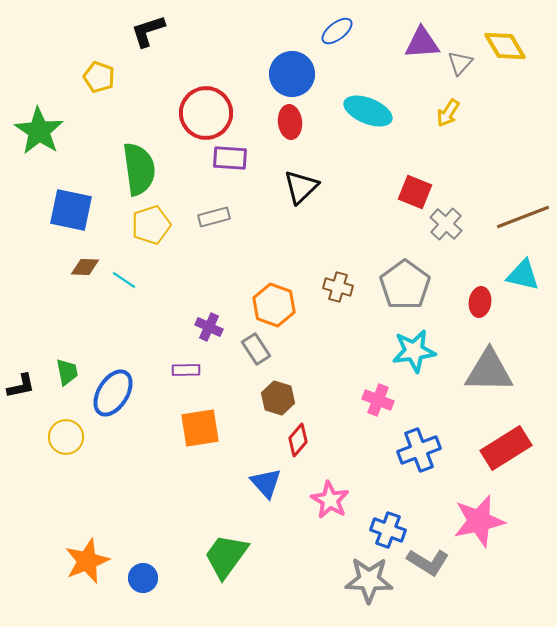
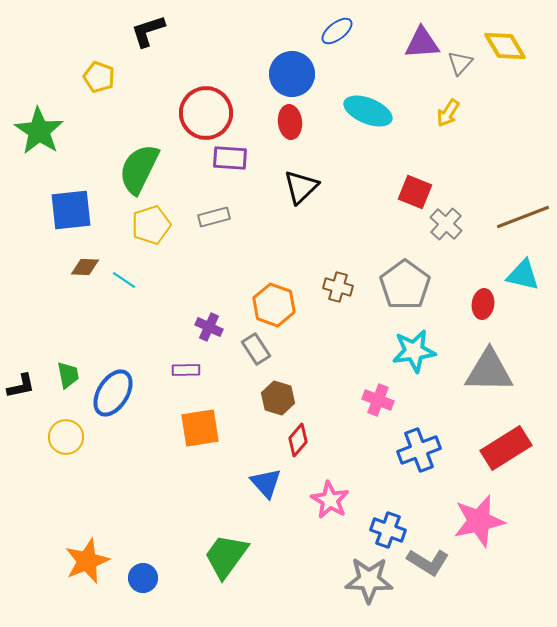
green semicircle at (139, 169): rotated 146 degrees counterclockwise
blue square at (71, 210): rotated 18 degrees counterclockwise
red ellipse at (480, 302): moved 3 px right, 2 px down
green trapezoid at (67, 372): moved 1 px right, 3 px down
